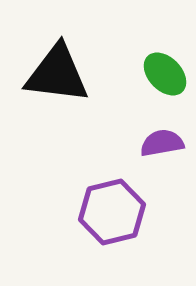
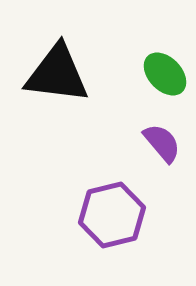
purple semicircle: rotated 60 degrees clockwise
purple hexagon: moved 3 px down
